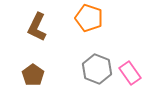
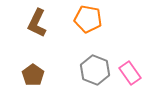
orange pentagon: moved 1 px left, 1 px down; rotated 8 degrees counterclockwise
brown L-shape: moved 4 px up
gray hexagon: moved 2 px left, 1 px down
